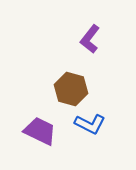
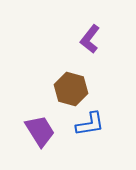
blue L-shape: rotated 36 degrees counterclockwise
purple trapezoid: rotated 32 degrees clockwise
